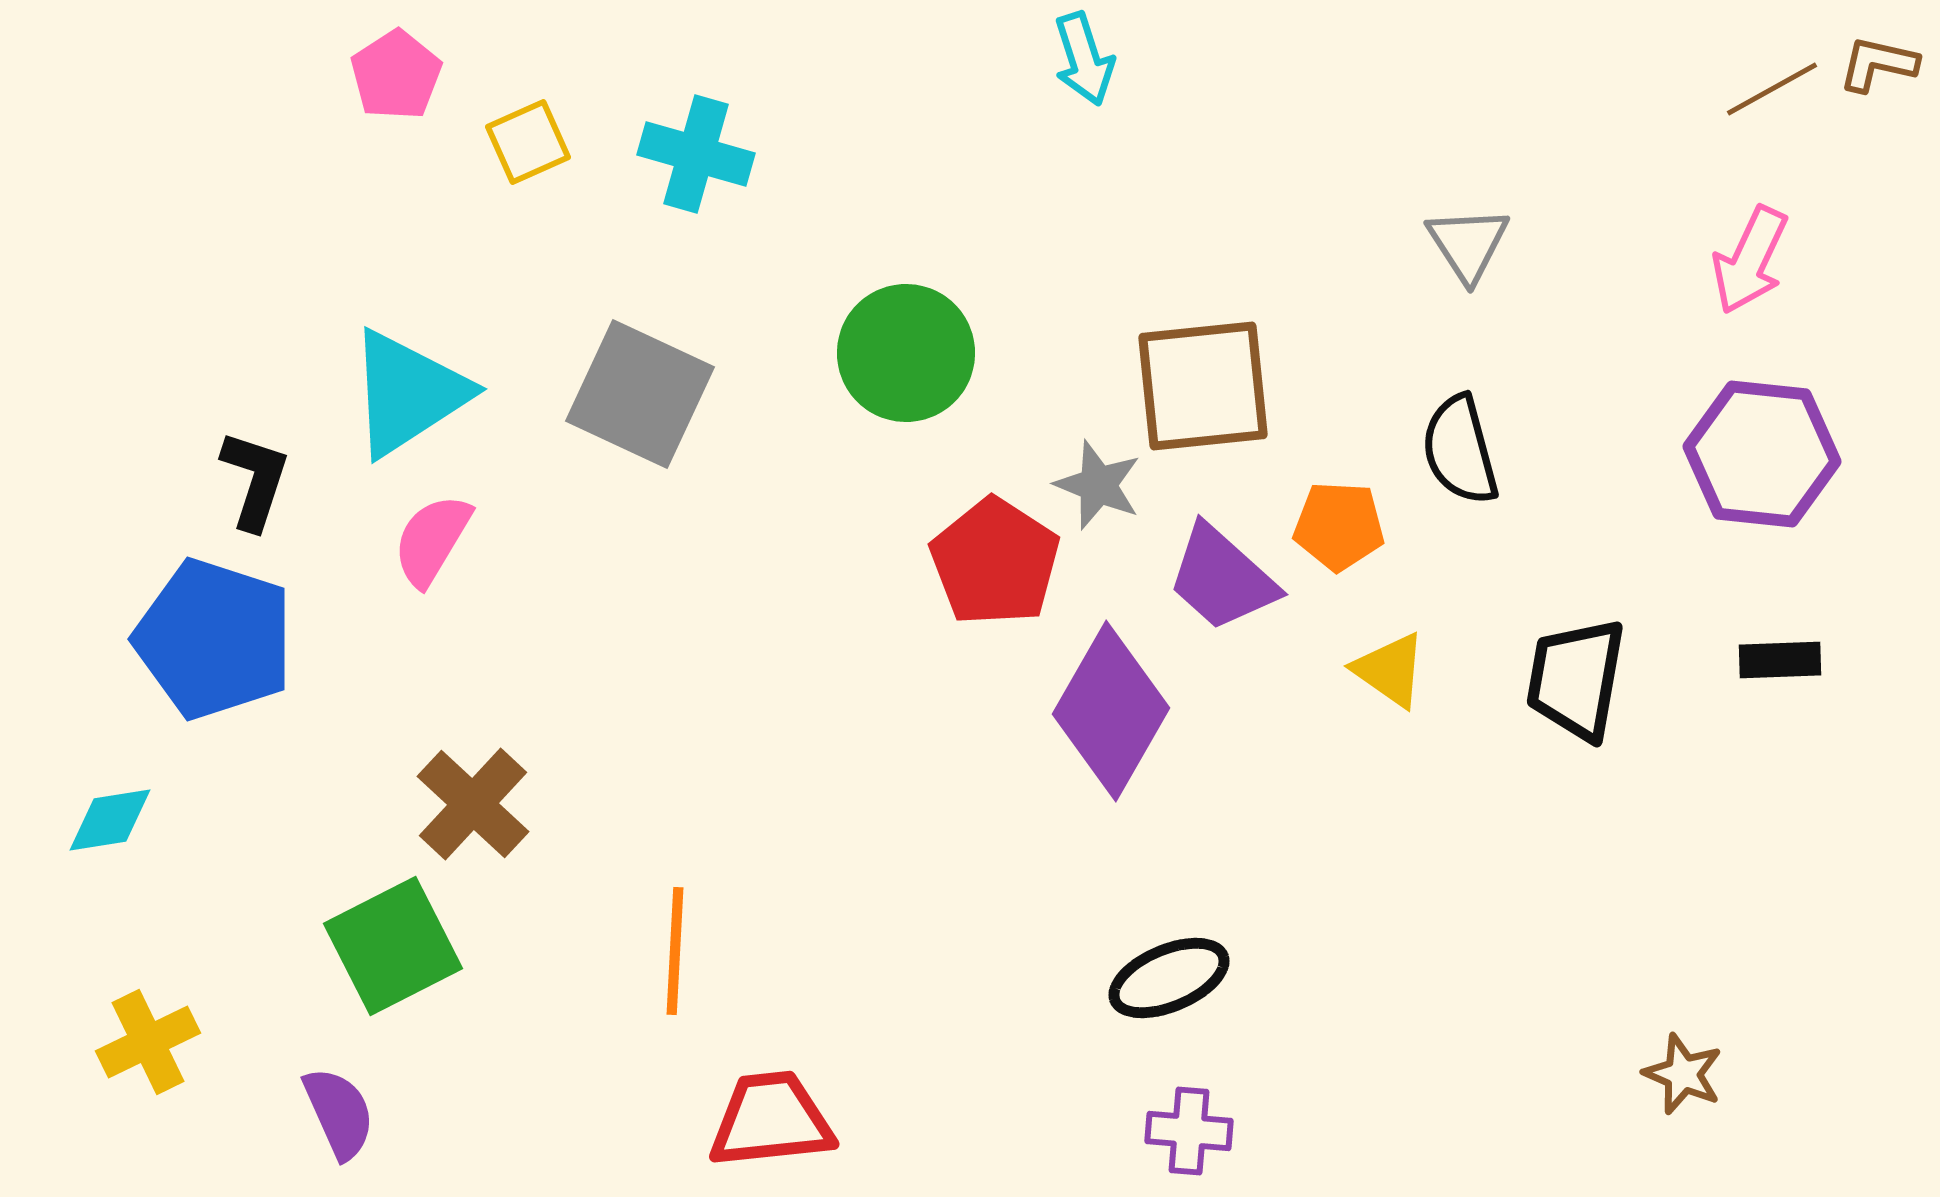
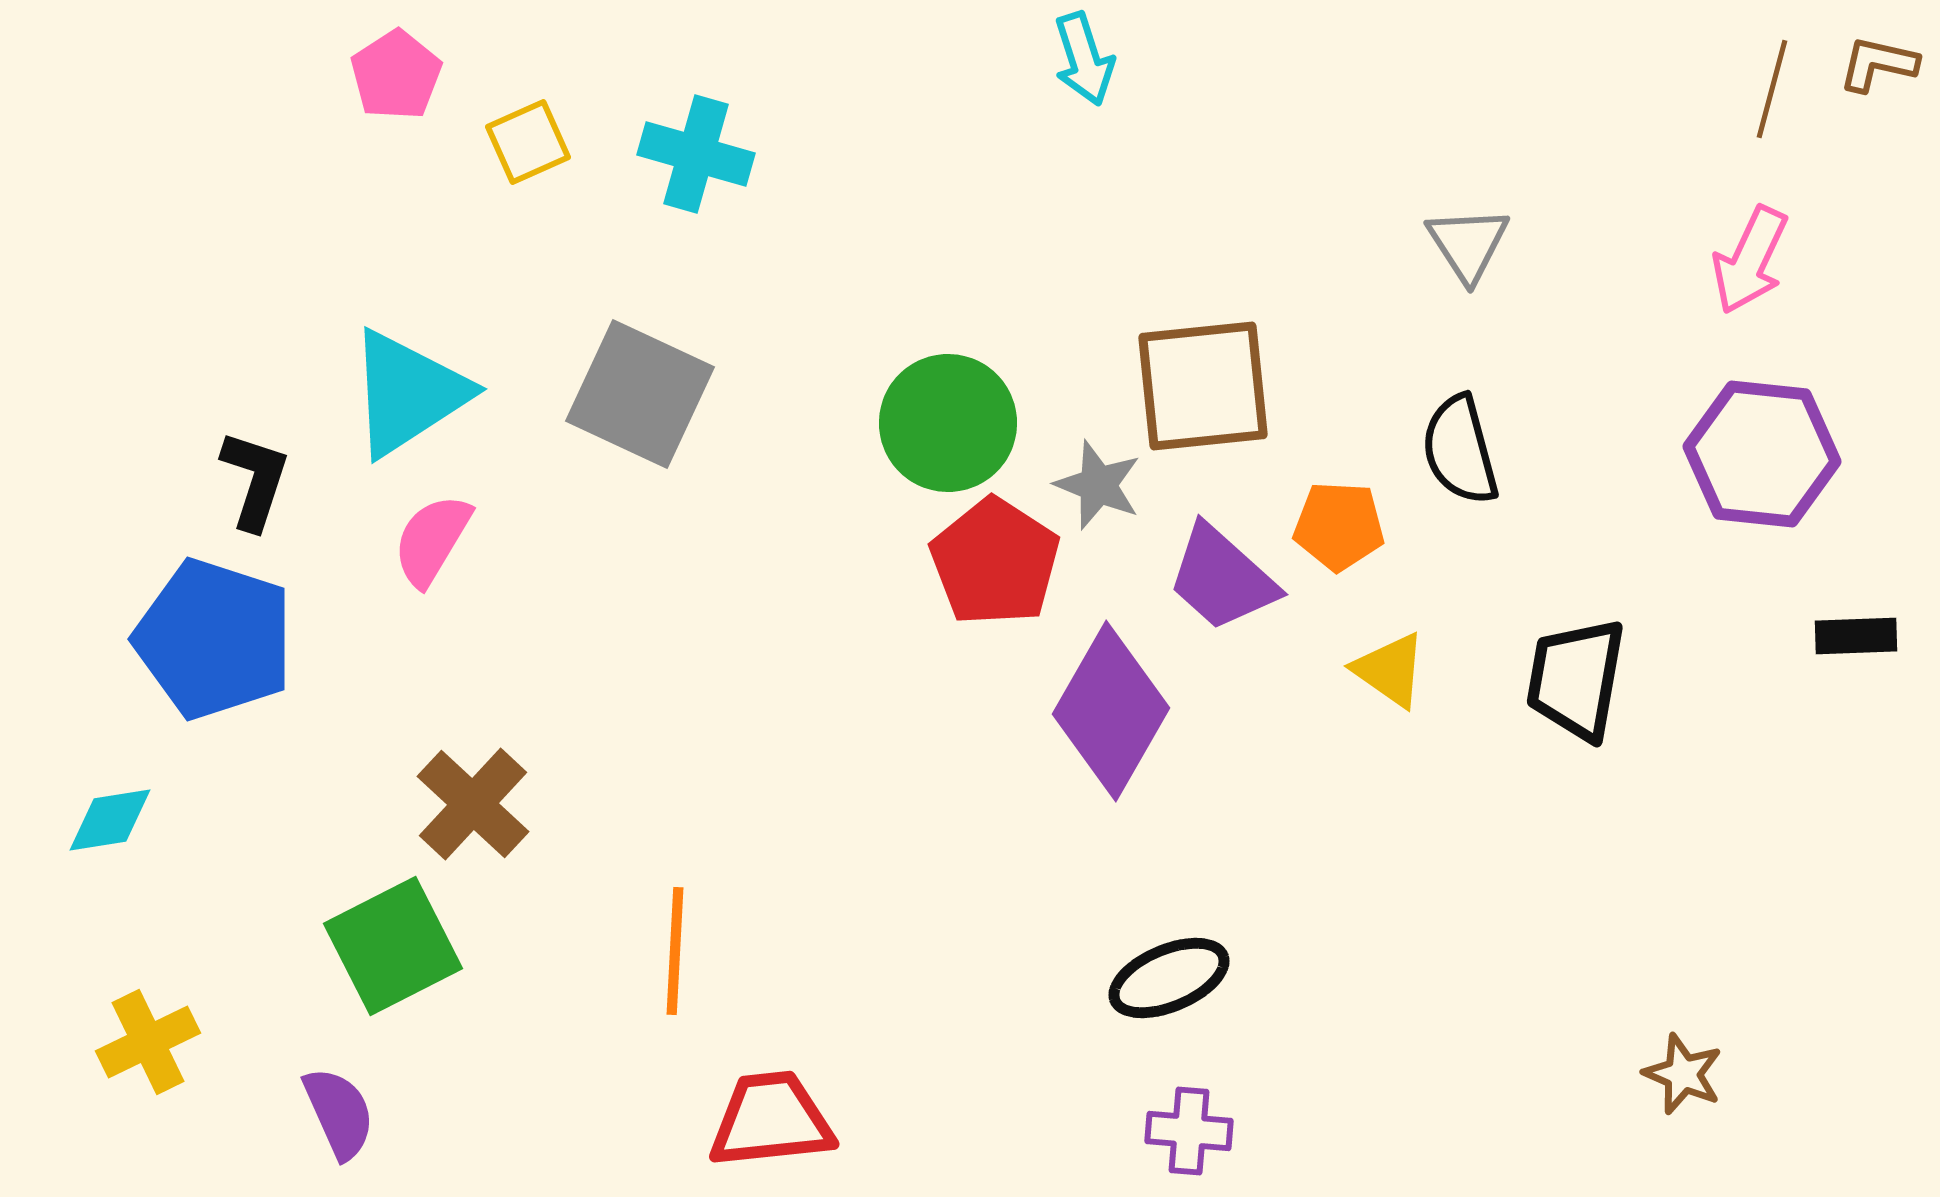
brown line: rotated 46 degrees counterclockwise
green circle: moved 42 px right, 70 px down
black rectangle: moved 76 px right, 24 px up
